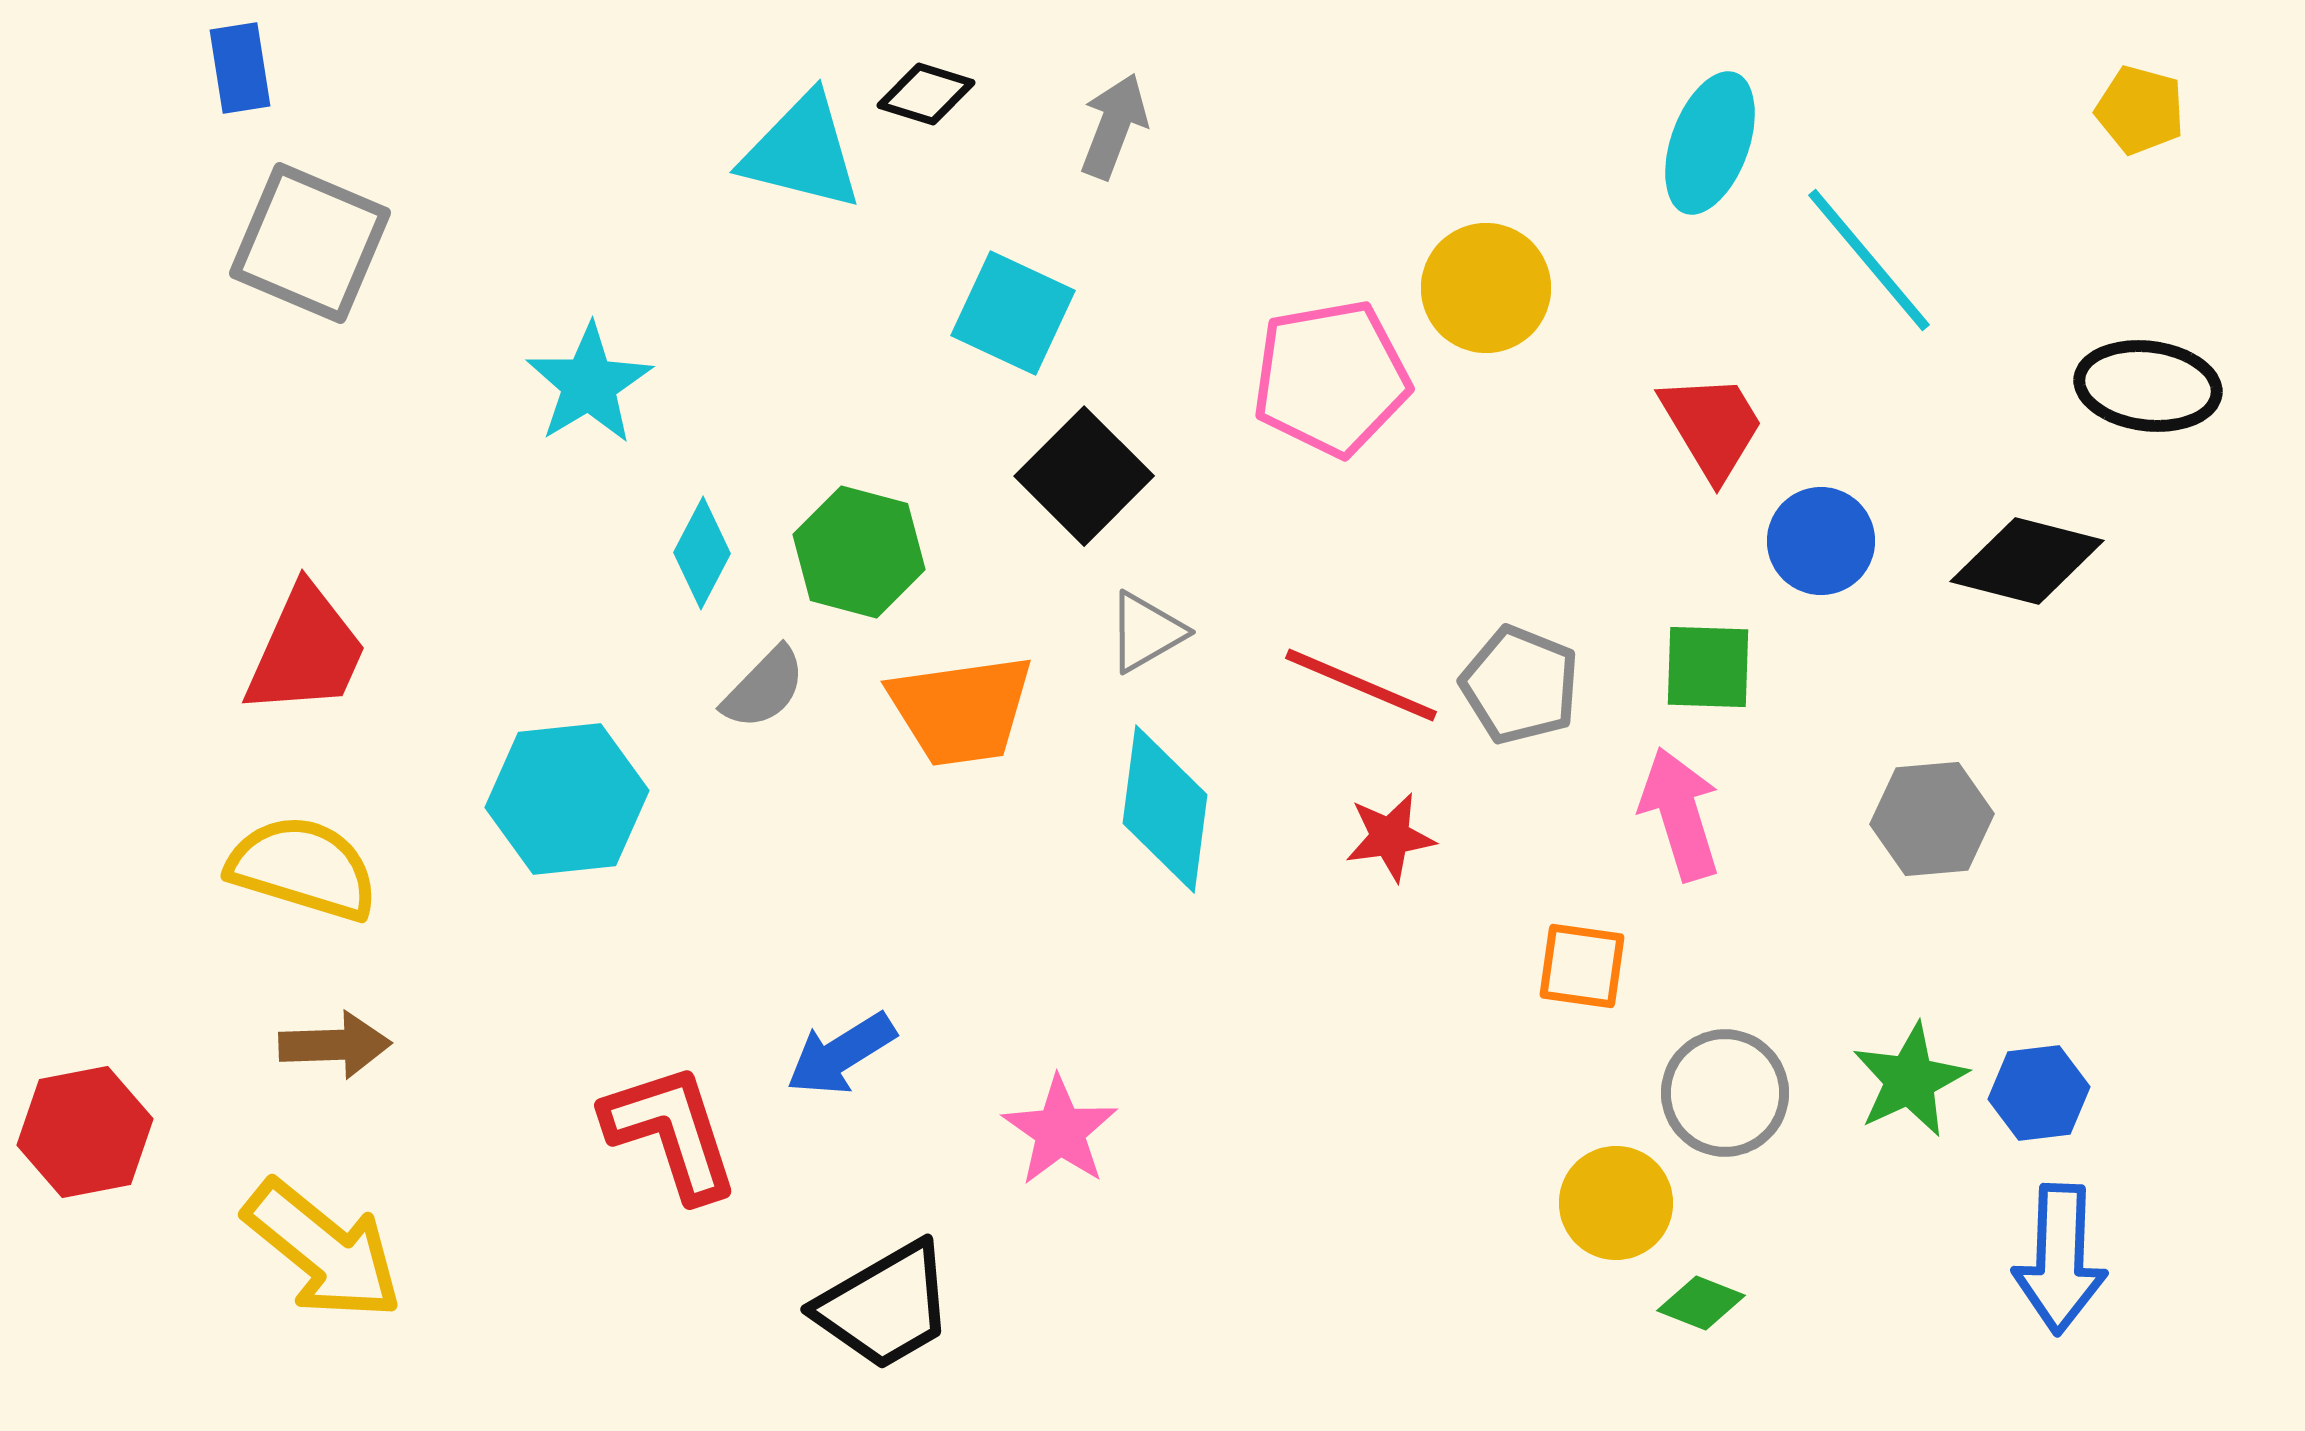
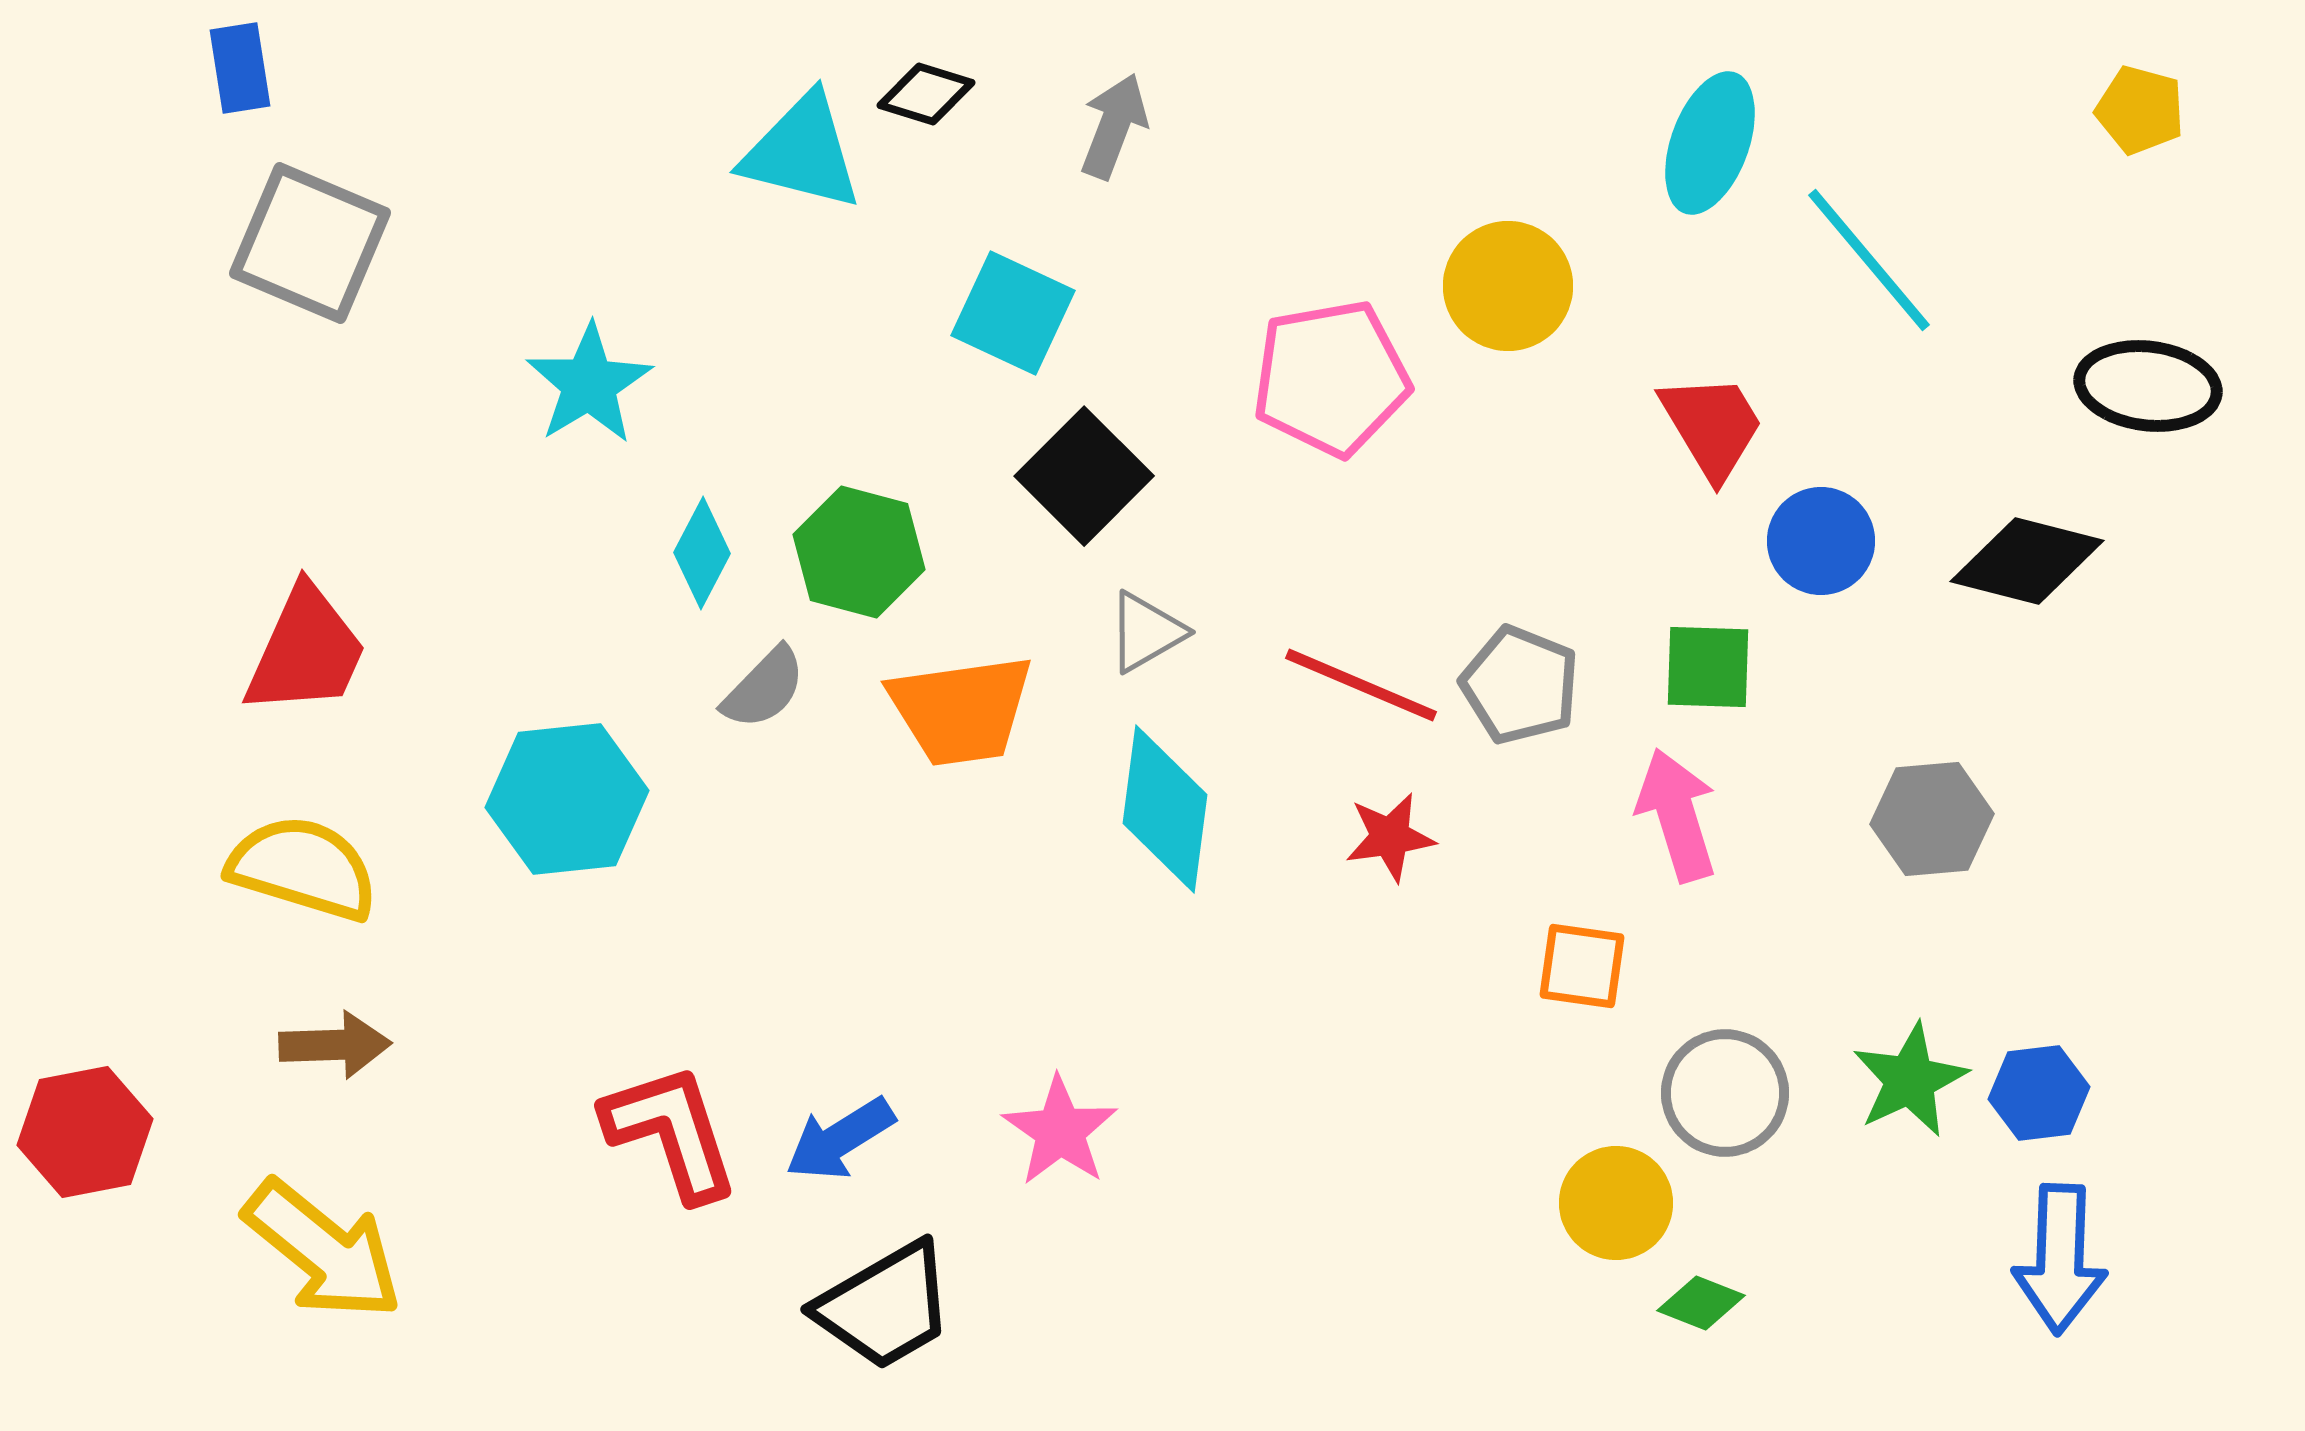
yellow circle at (1486, 288): moved 22 px right, 2 px up
pink arrow at (1680, 814): moved 3 px left, 1 px down
blue arrow at (841, 1054): moved 1 px left, 85 px down
